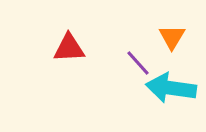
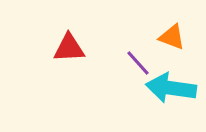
orange triangle: rotated 40 degrees counterclockwise
